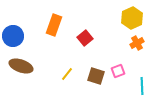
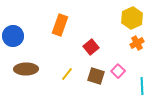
orange rectangle: moved 6 px right
red square: moved 6 px right, 9 px down
brown ellipse: moved 5 px right, 3 px down; rotated 20 degrees counterclockwise
pink square: rotated 24 degrees counterclockwise
